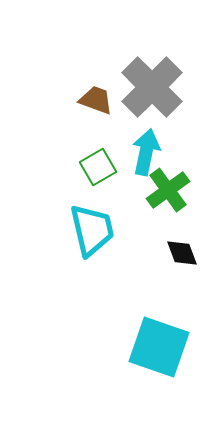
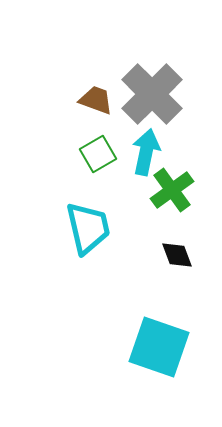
gray cross: moved 7 px down
green square: moved 13 px up
green cross: moved 4 px right
cyan trapezoid: moved 4 px left, 2 px up
black diamond: moved 5 px left, 2 px down
